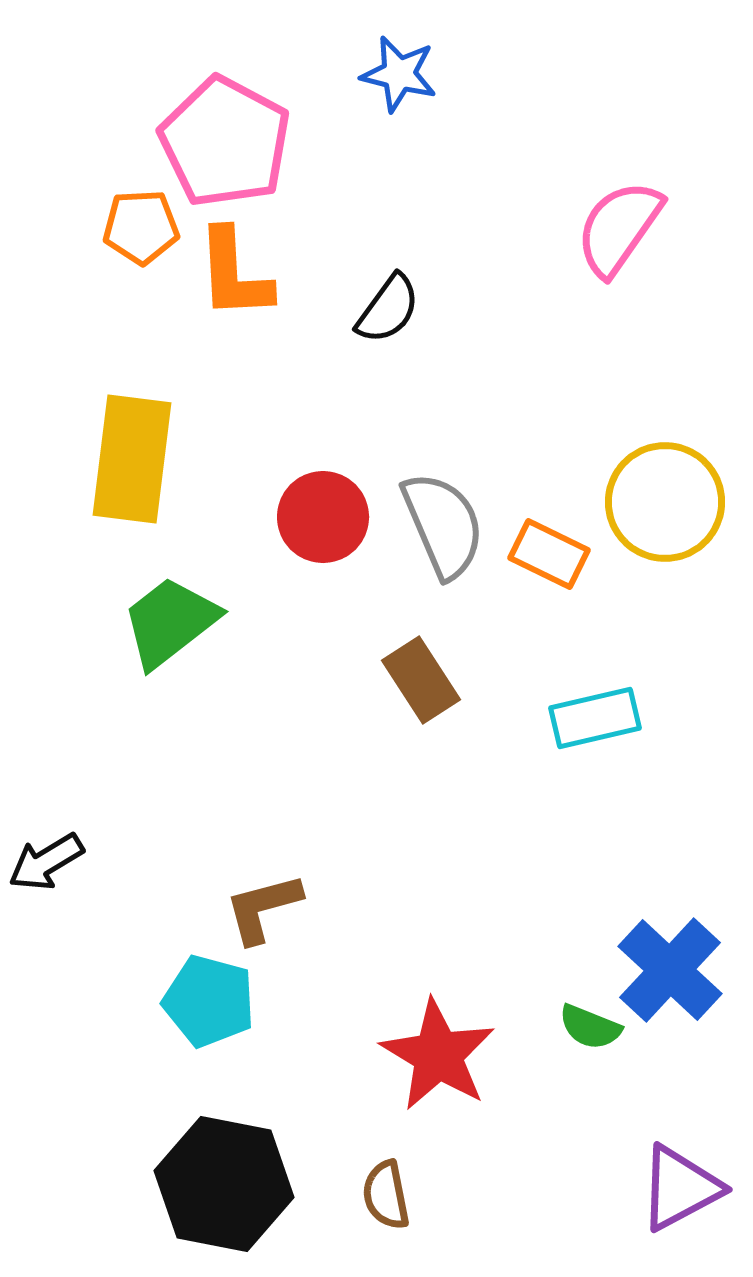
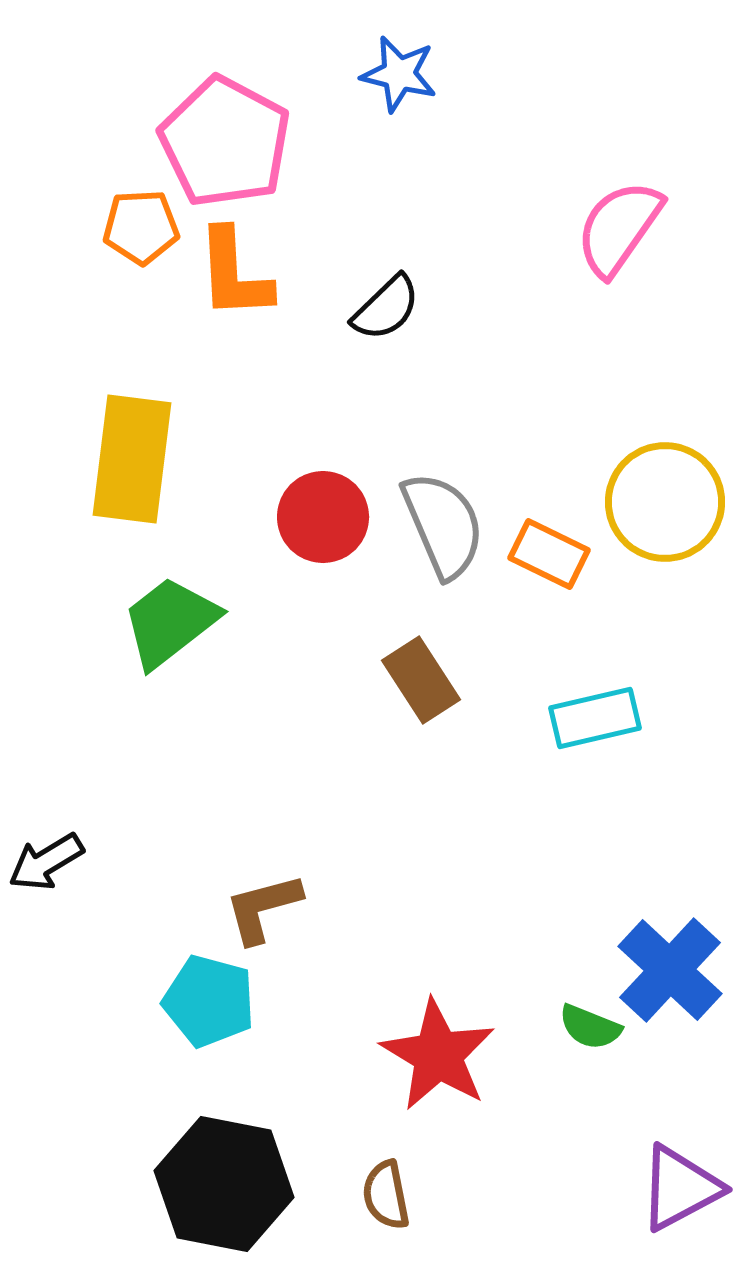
black semicircle: moved 2 px left, 1 px up; rotated 10 degrees clockwise
